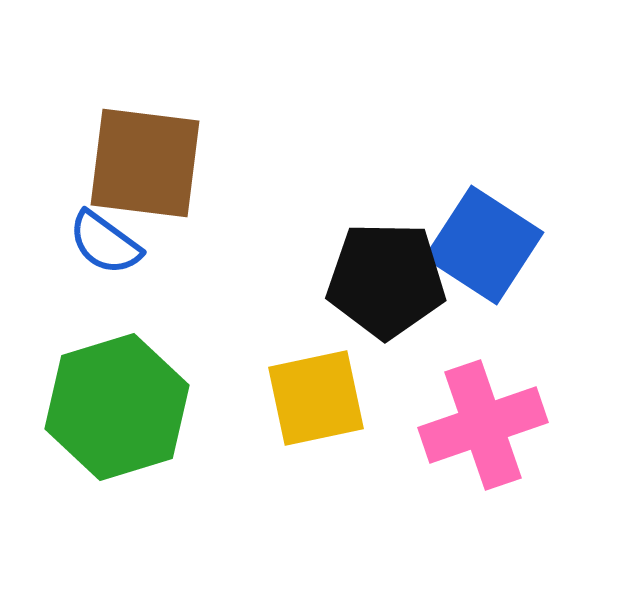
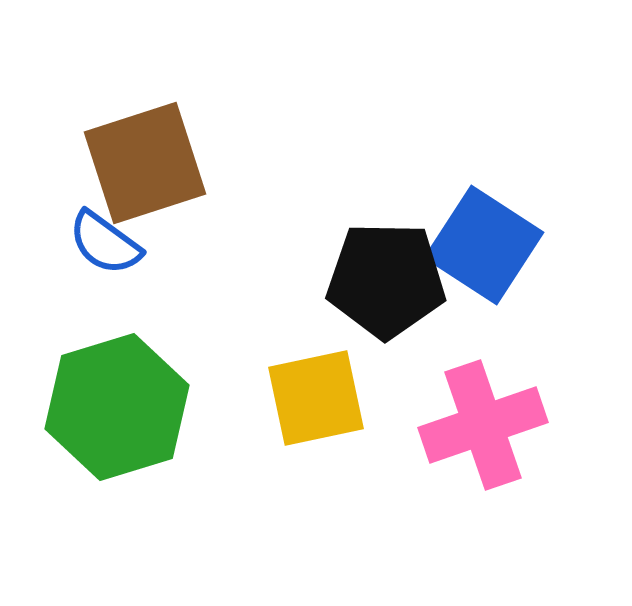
brown square: rotated 25 degrees counterclockwise
